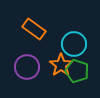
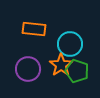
orange rectangle: rotated 30 degrees counterclockwise
cyan circle: moved 4 px left
purple circle: moved 1 px right, 2 px down
